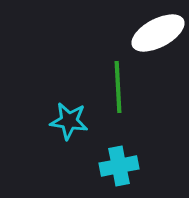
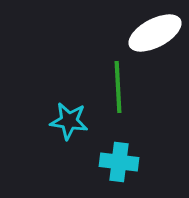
white ellipse: moved 3 px left
cyan cross: moved 4 px up; rotated 18 degrees clockwise
